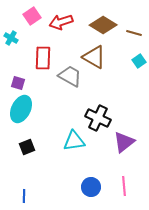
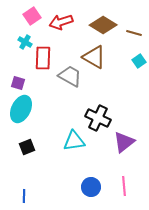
cyan cross: moved 14 px right, 4 px down
